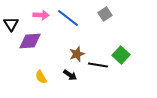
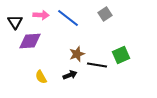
black triangle: moved 4 px right, 2 px up
green square: rotated 24 degrees clockwise
black line: moved 1 px left
black arrow: rotated 56 degrees counterclockwise
